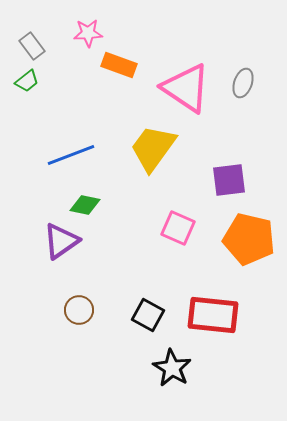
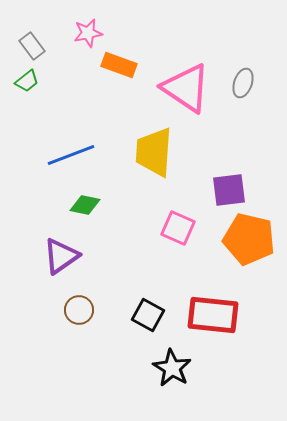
pink star: rotated 8 degrees counterclockwise
yellow trapezoid: moved 1 px right, 4 px down; rotated 32 degrees counterclockwise
purple square: moved 10 px down
purple triangle: moved 15 px down
